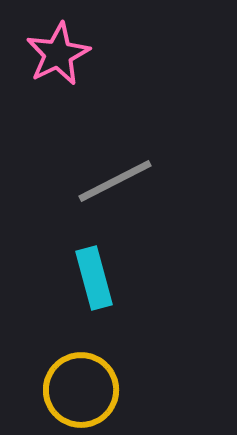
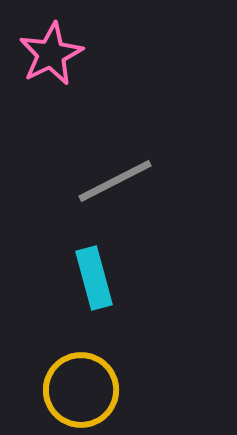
pink star: moved 7 px left
